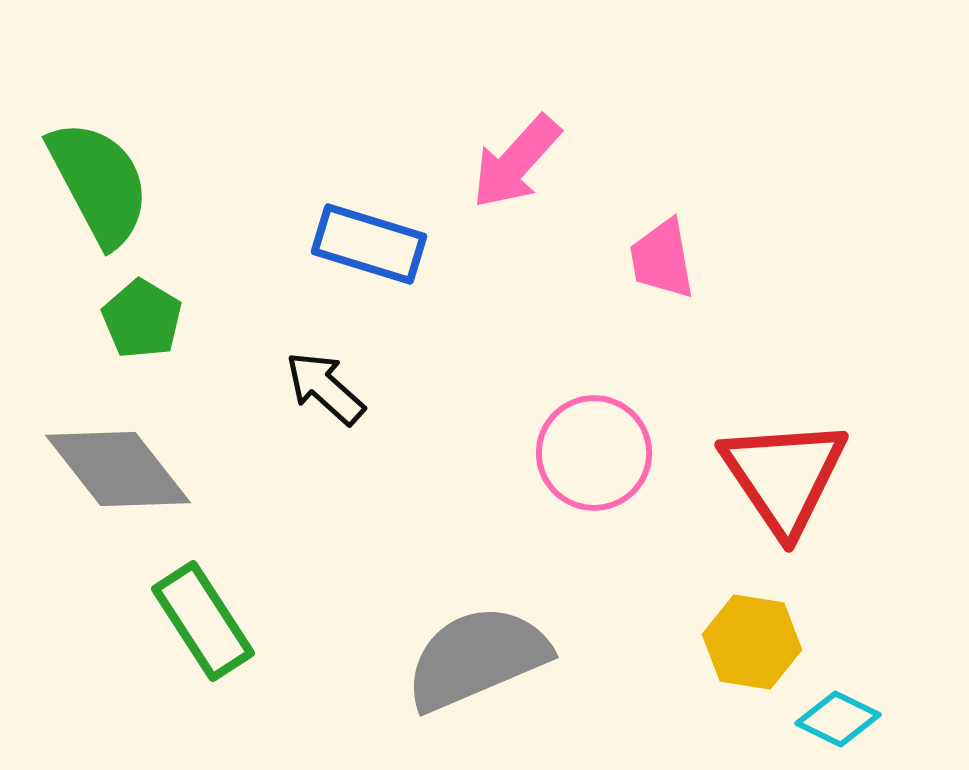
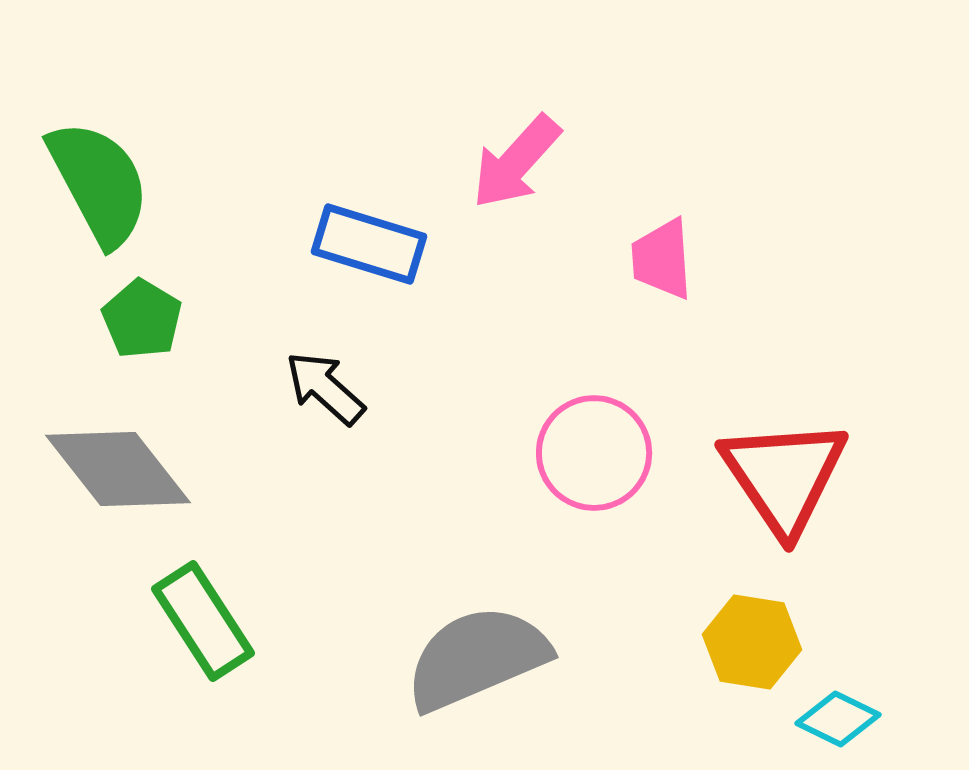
pink trapezoid: rotated 6 degrees clockwise
